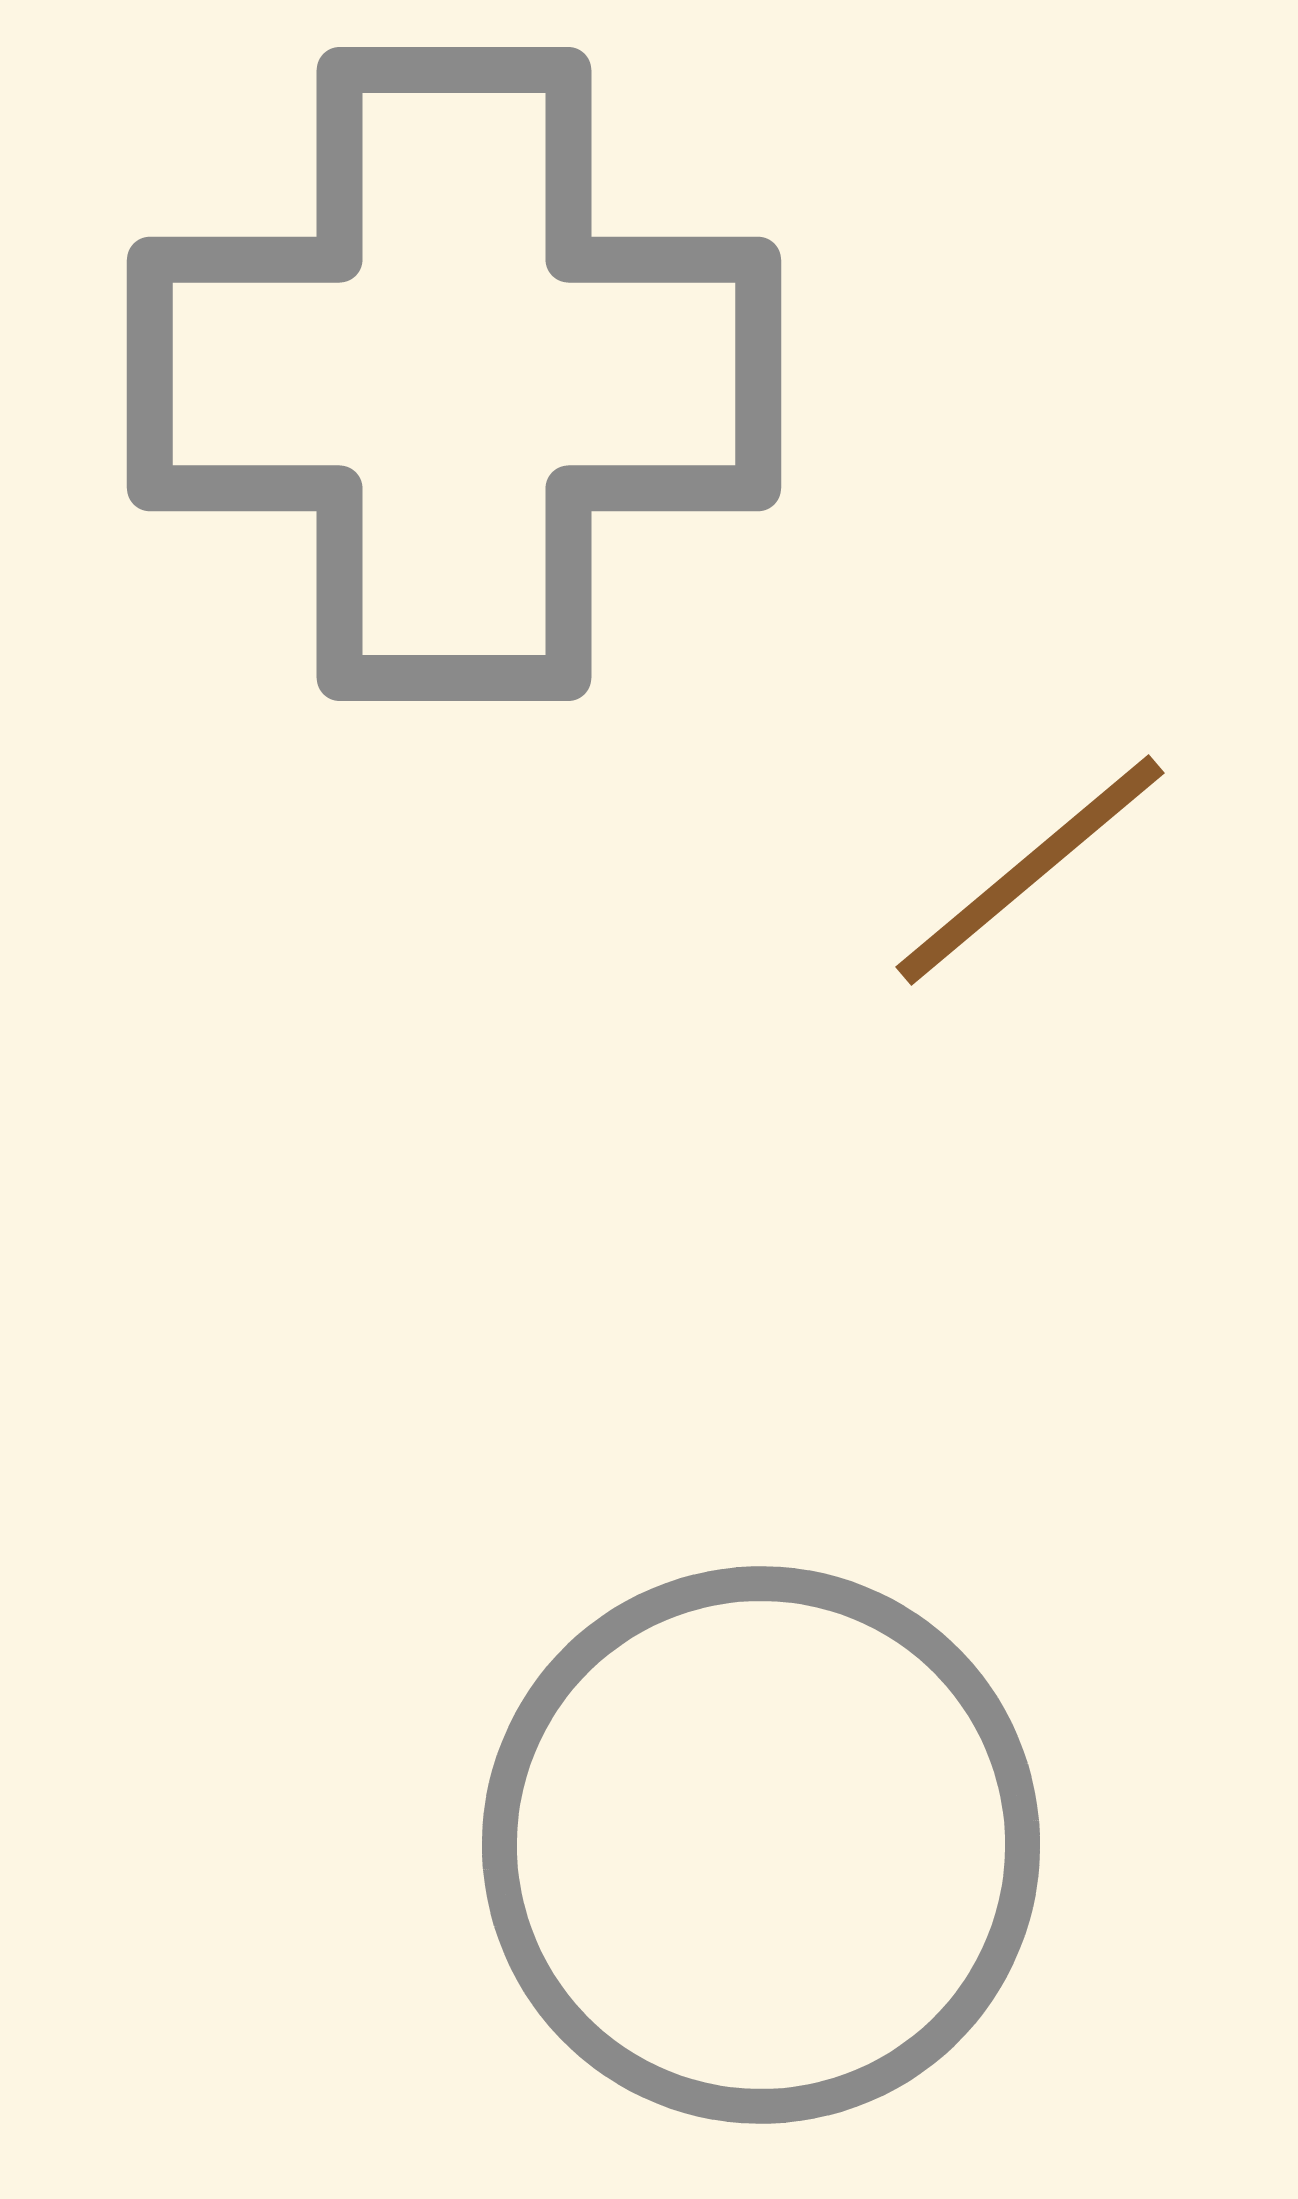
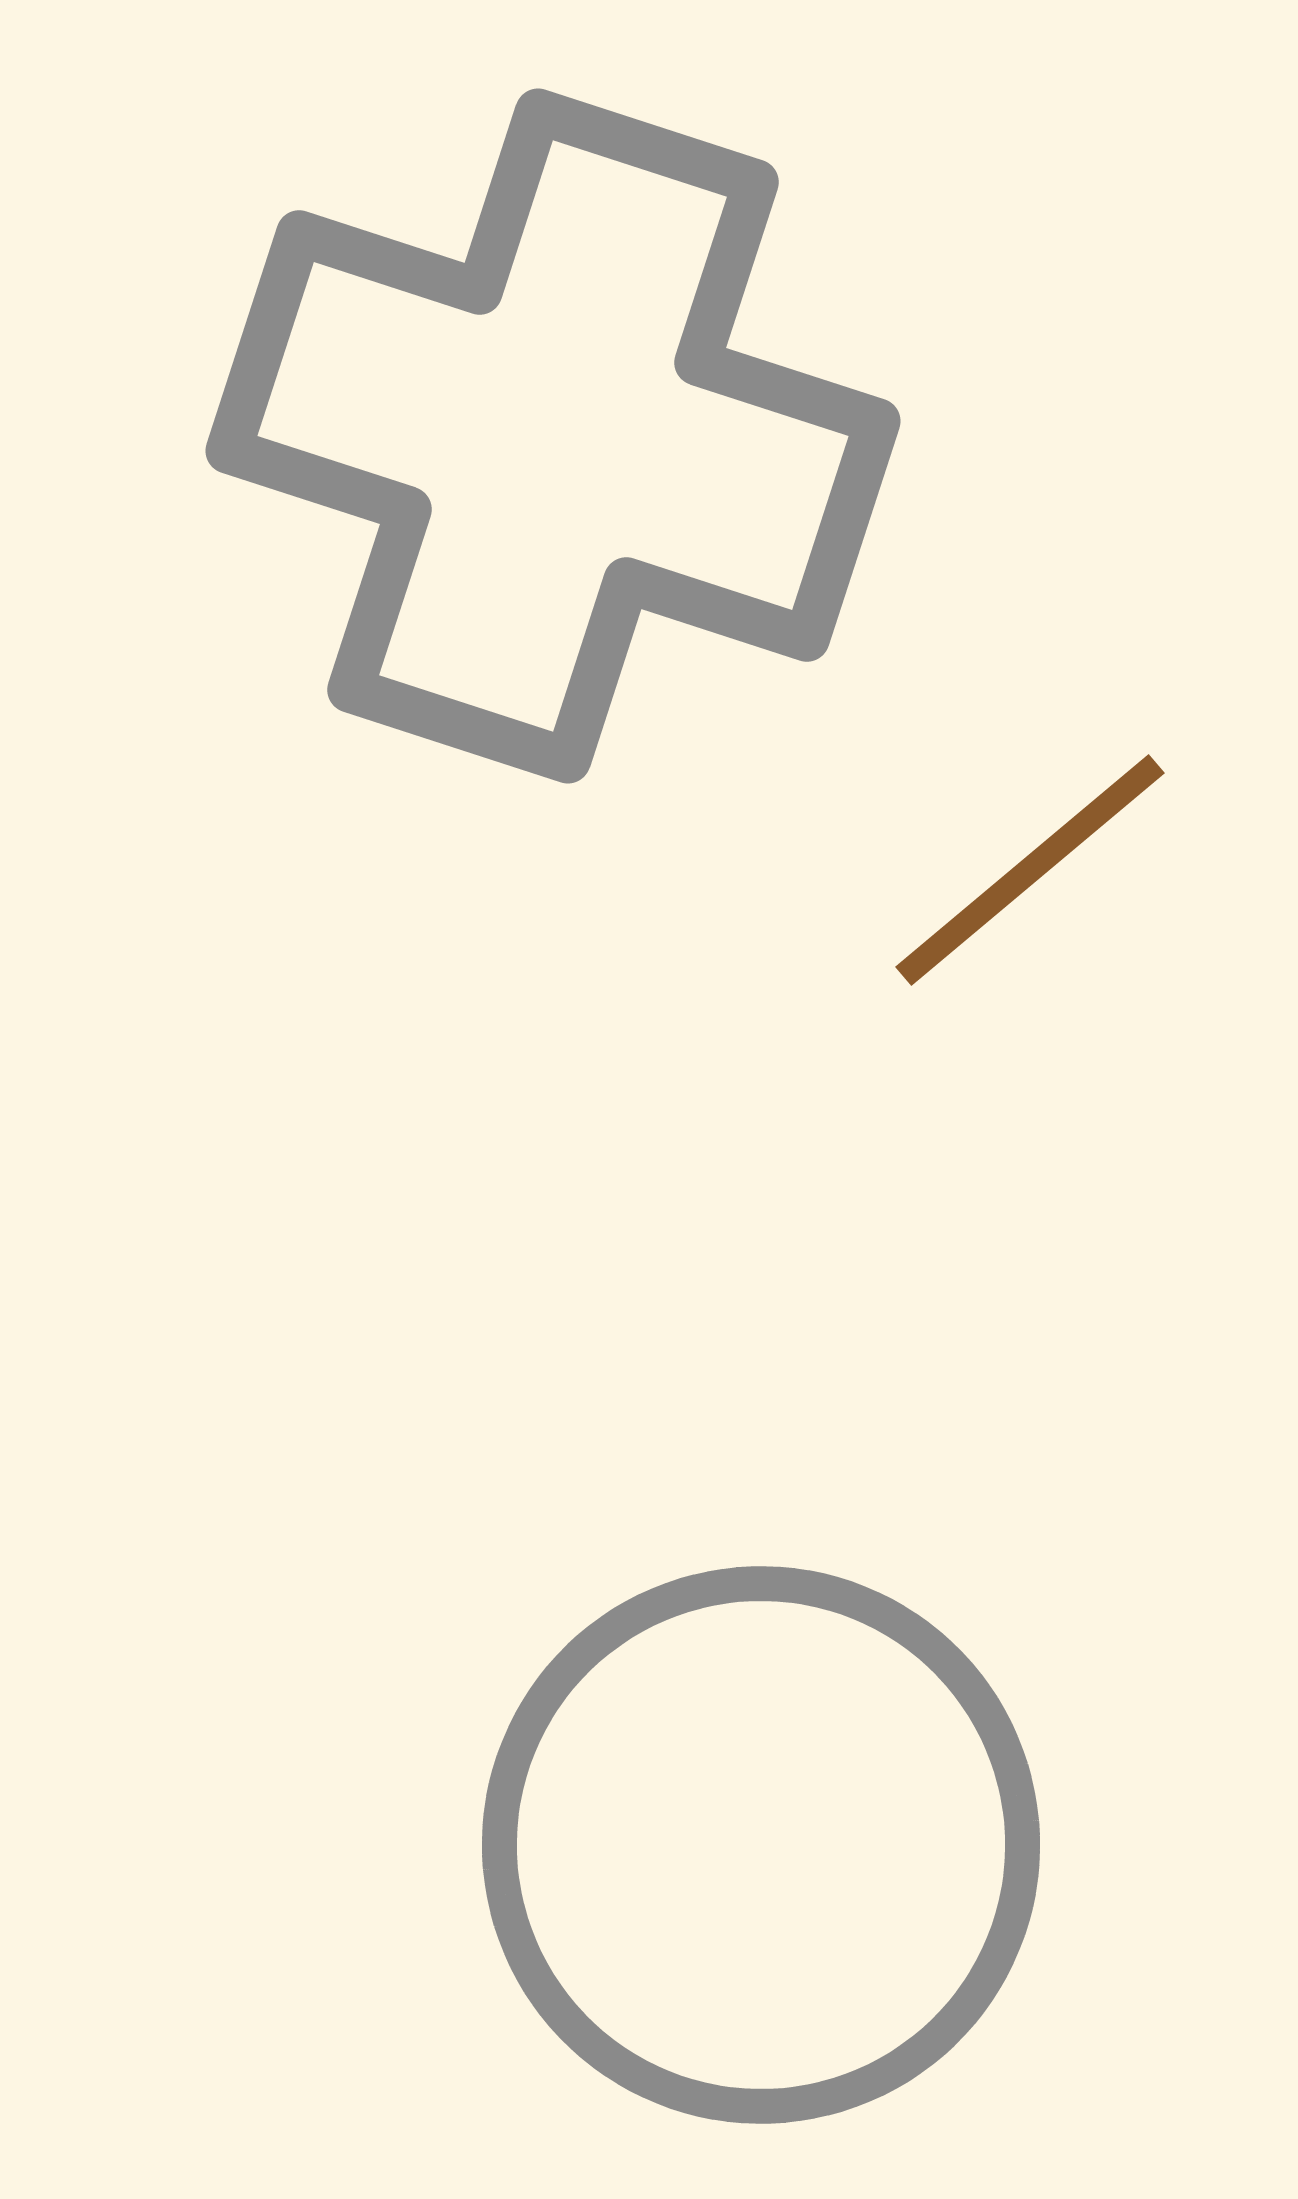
gray cross: moved 99 px right, 62 px down; rotated 18 degrees clockwise
